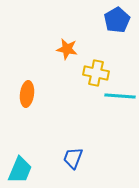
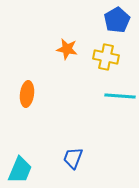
yellow cross: moved 10 px right, 16 px up
